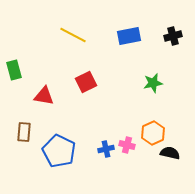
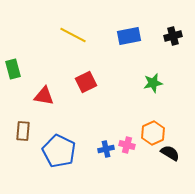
green rectangle: moved 1 px left, 1 px up
brown rectangle: moved 1 px left, 1 px up
black semicircle: rotated 18 degrees clockwise
